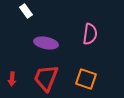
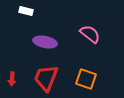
white rectangle: rotated 40 degrees counterclockwise
pink semicircle: rotated 60 degrees counterclockwise
purple ellipse: moved 1 px left, 1 px up
